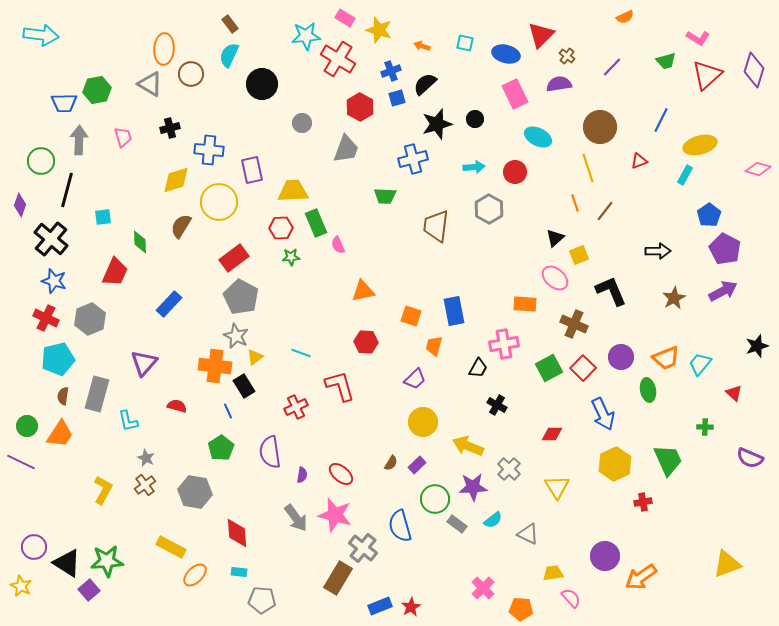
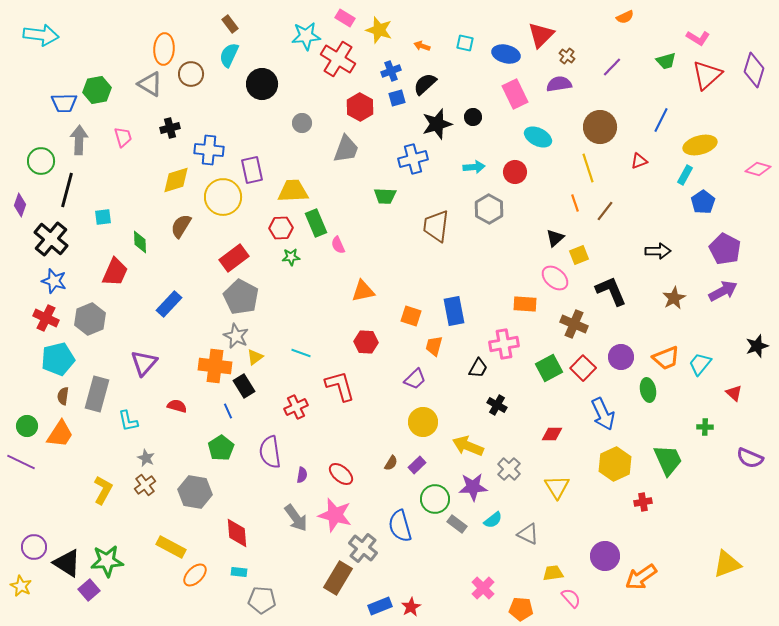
black circle at (475, 119): moved 2 px left, 2 px up
yellow circle at (219, 202): moved 4 px right, 5 px up
blue pentagon at (709, 215): moved 6 px left, 13 px up
